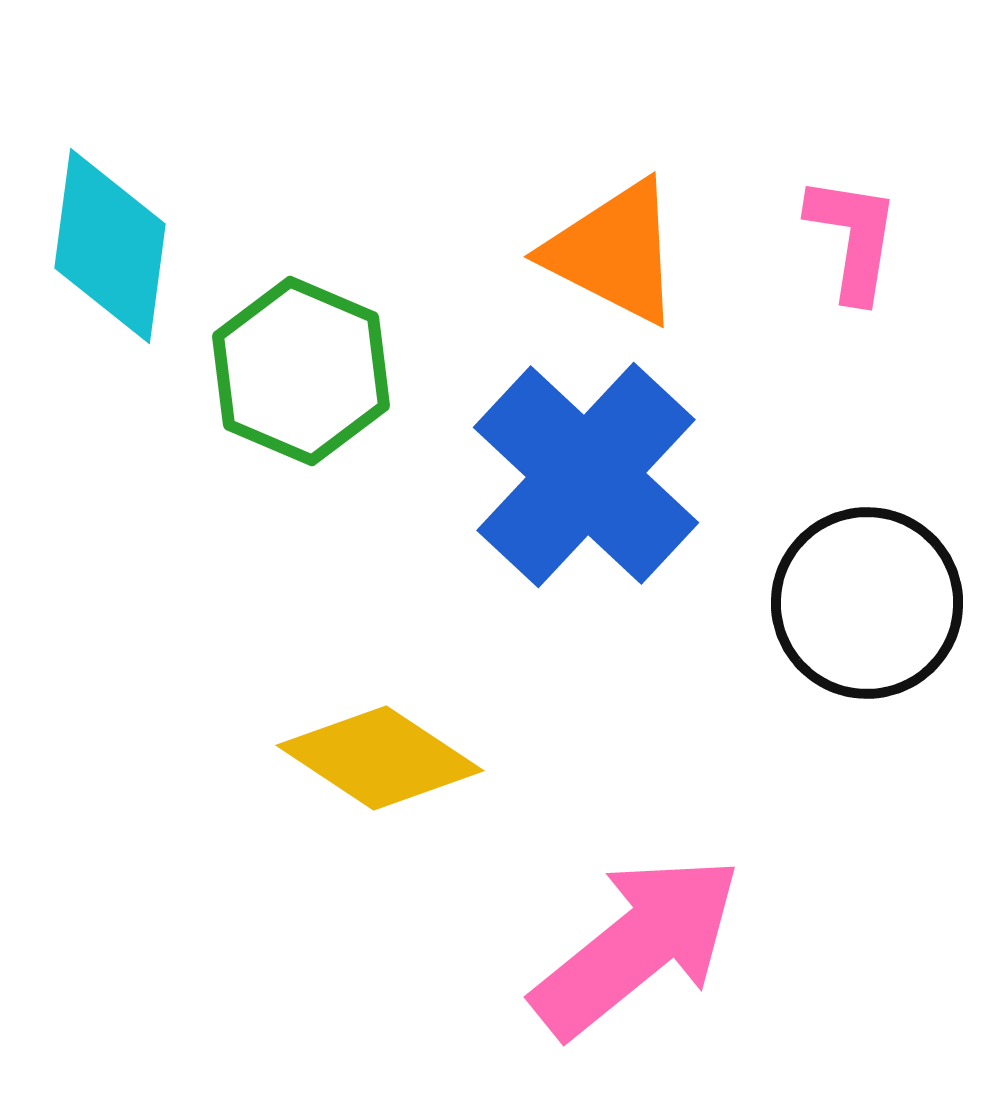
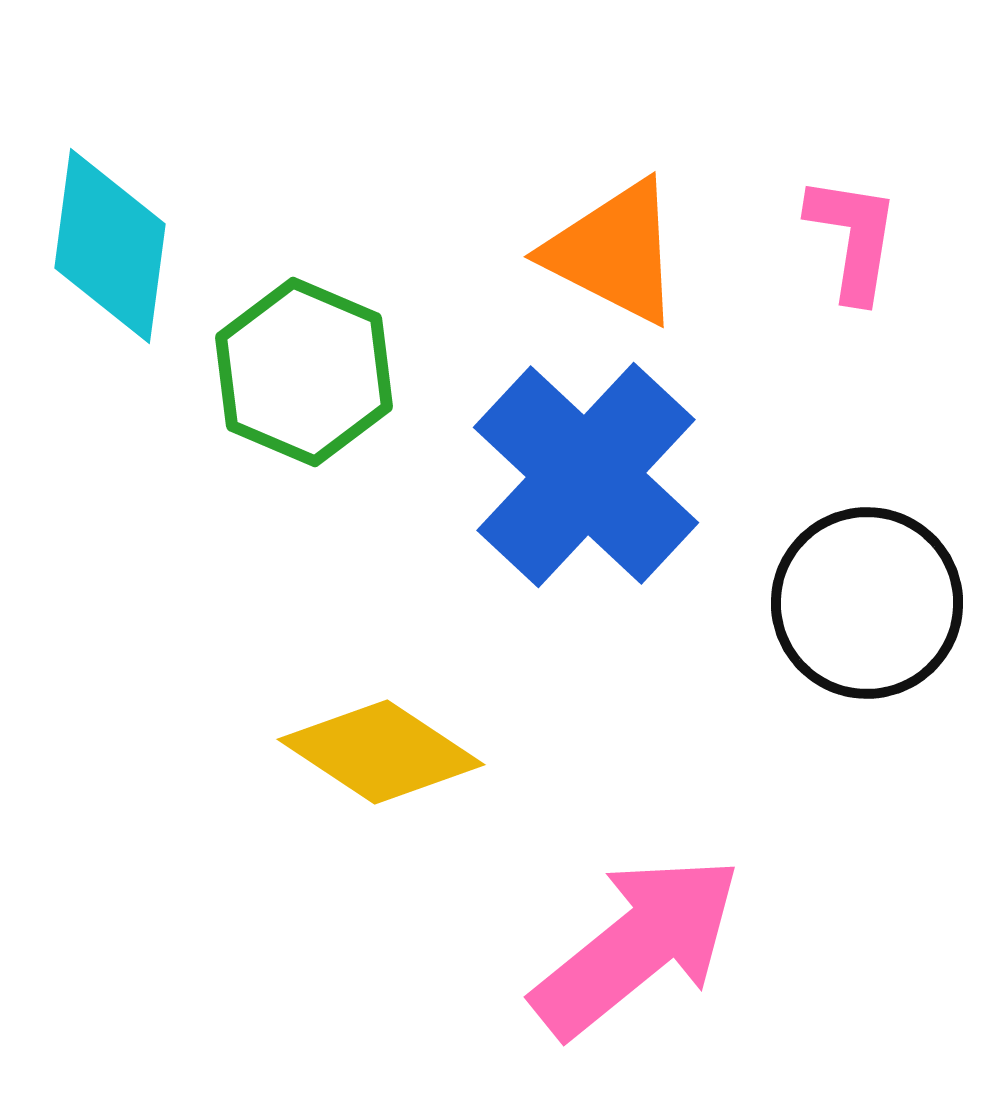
green hexagon: moved 3 px right, 1 px down
yellow diamond: moved 1 px right, 6 px up
